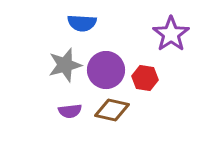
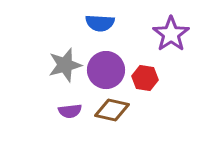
blue semicircle: moved 18 px right
